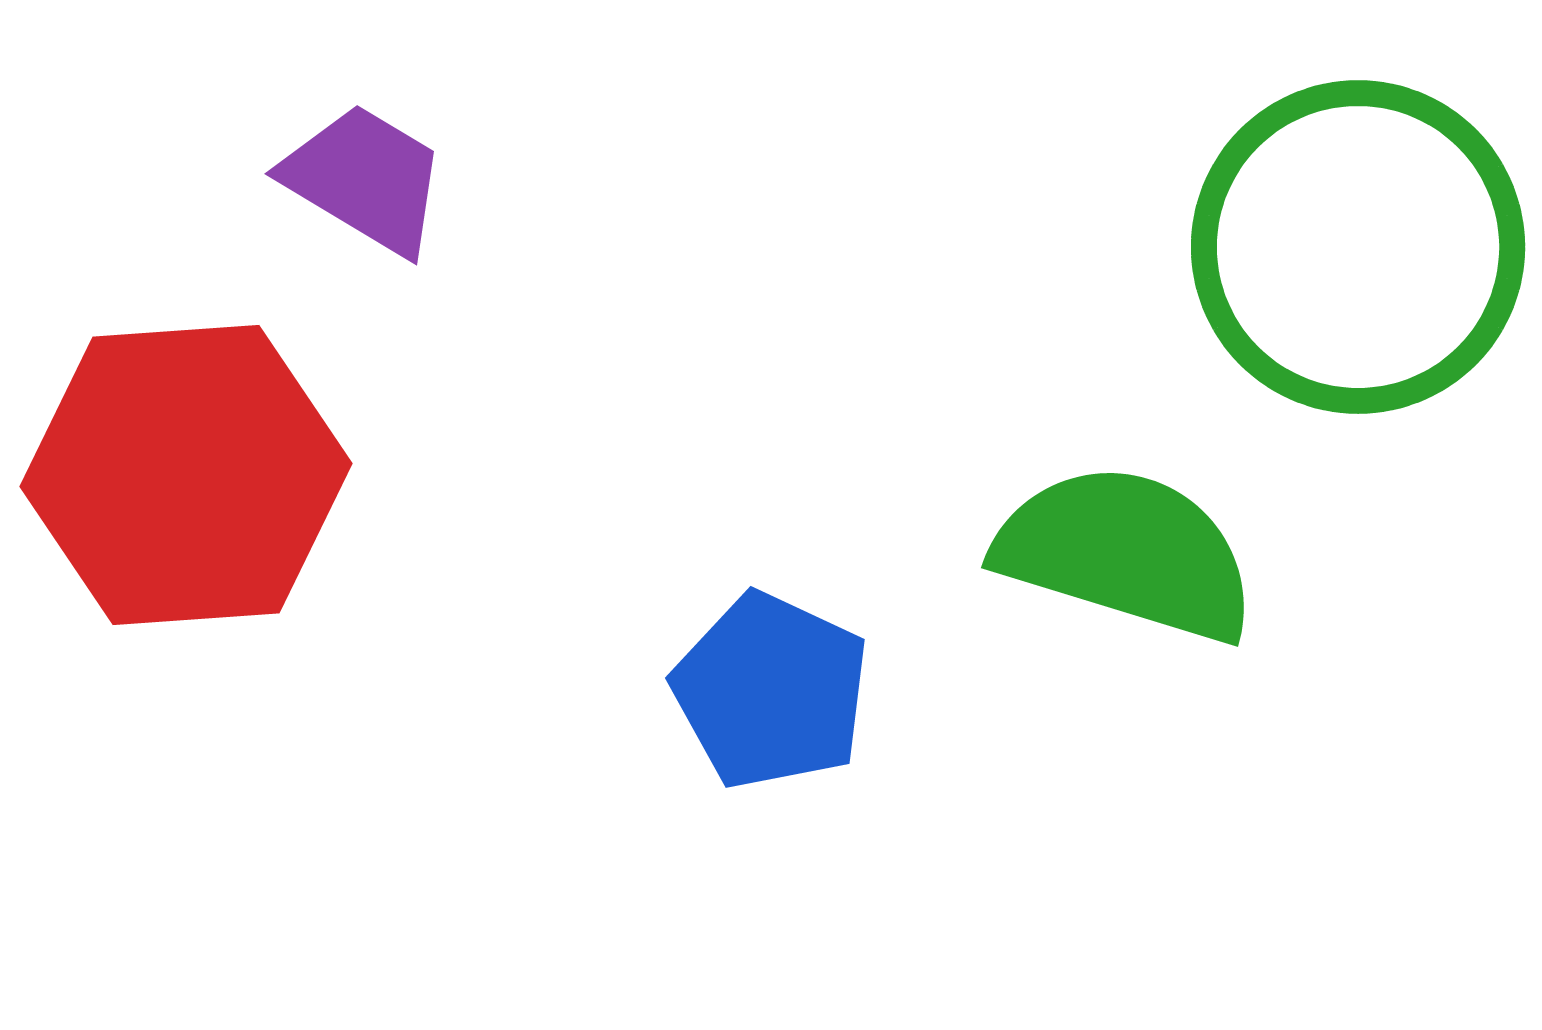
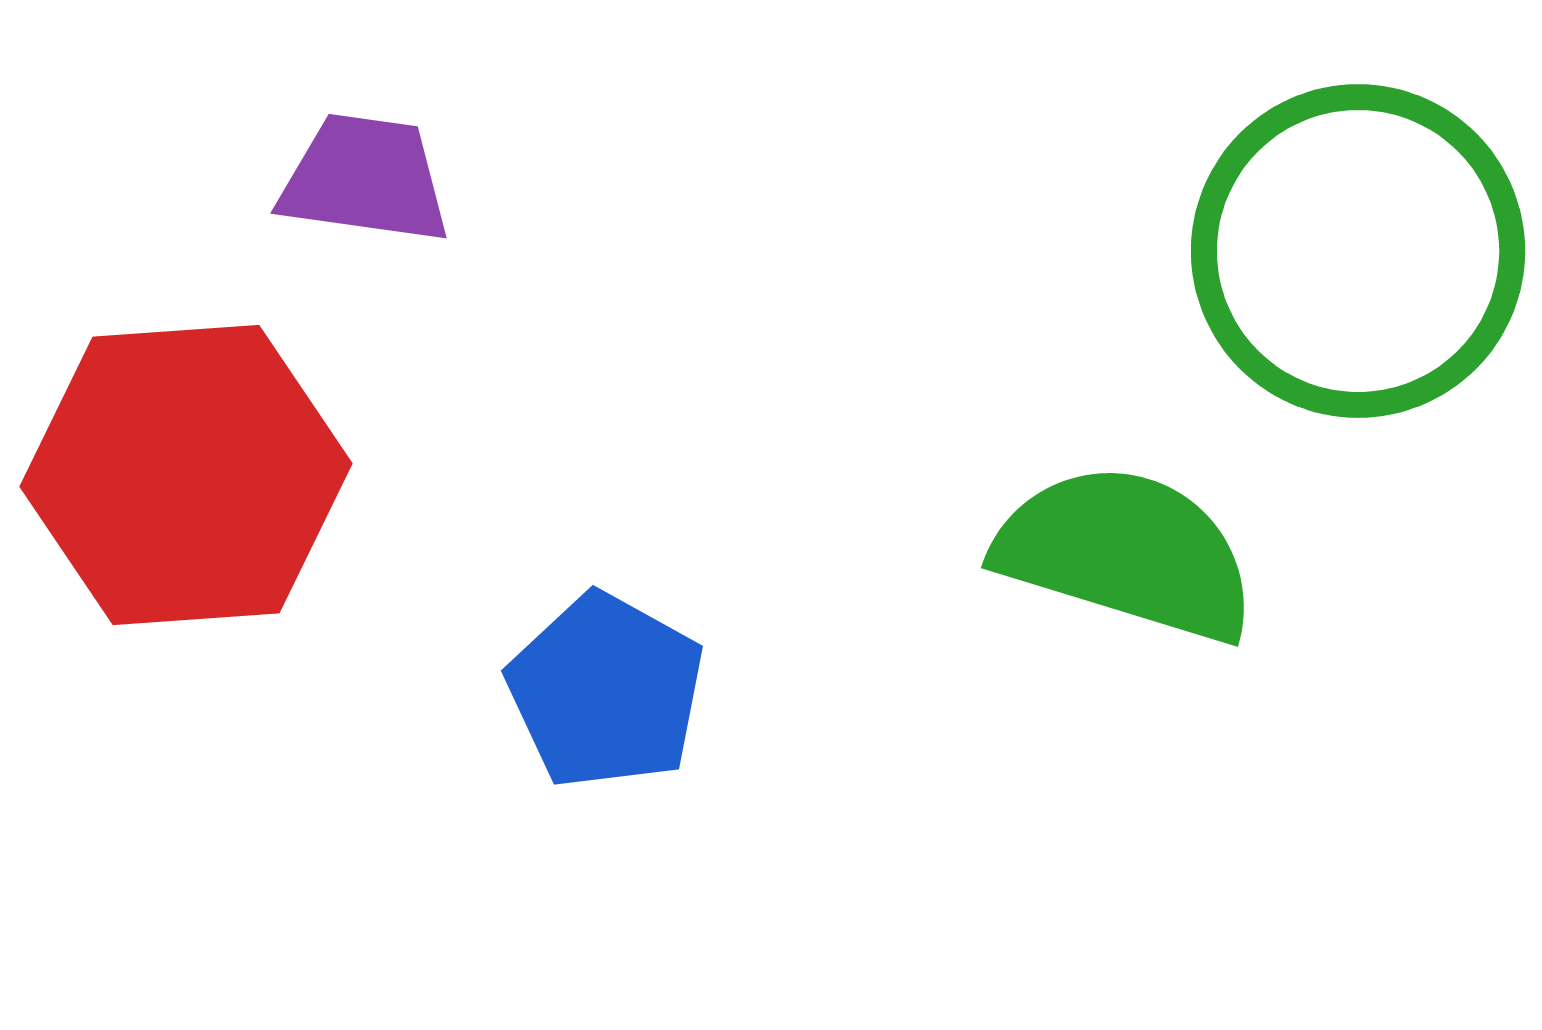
purple trapezoid: rotated 23 degrees counterclockwise
green circle: moved 4 px down
blue pentagon: moved 165 px left; rotated 4 degrees clockwise
